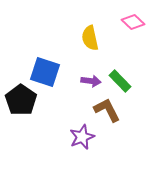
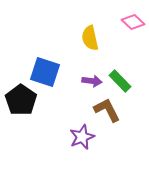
purple arrow: moved 1 px right
